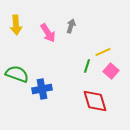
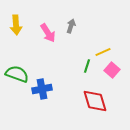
pink square: moved 1 px right, 1 px up
